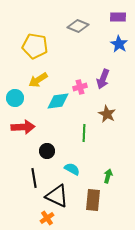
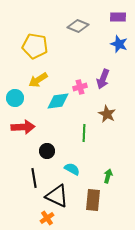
blue star: rotated 12 degrees counterclockwise
